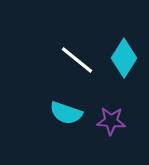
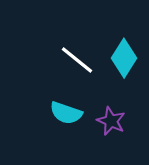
purple star: rotated 20 degrees clockwise
